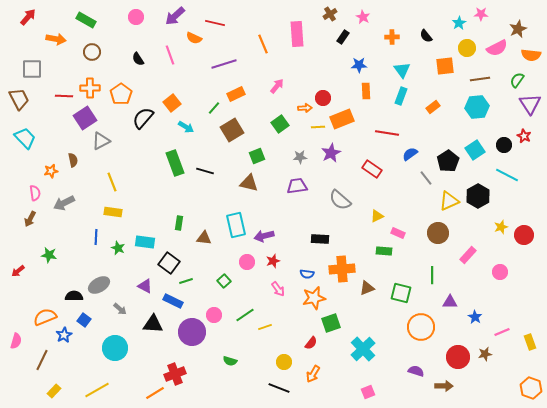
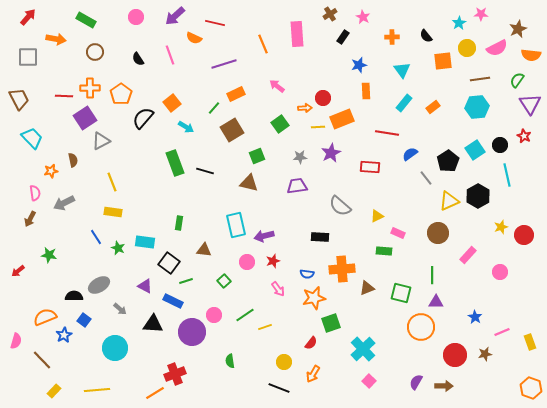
brown circle at (92, 52): moved 3 px right
blue star at (359, 65): rotated 14 degrees counterclockwise
orange square at (445, 66): moved 2 px left, 5 px up
gray square at (32, 69): moved 4 px left, 12 px up
pink arrow at (277, 86): rotated 91 degrees counterclockwise
cyan rectangle at (401, 96): moved 3 px right, 7 px down; rotated 18 degrees clockwise
cyan trapezoid at (25, 138): moved 7 px right
black circle at (504, 145): moved 4 px left
red rectangle at (372, 169): moved 2 px left, 2 px up; rotated 30 degrees counterclockwise
cyan line at (507, 175): rotated 50 degrees clockwise
gray semicircle at (340, 200): moved 6 px down
blue line at (96, 237): rotated 35 degrees counterclockwise
brown triangle at (204, 238): moved 12 px down
black rectangle at (320, 239): moved 2 px up
purple triangle at (450, 302): moved 14 px left
red circle at (458, 357): moved 3 px left, 2 px up
brown line at (42, 360): rotated 70 degrees counterclockwise
green semicircle at (230, 361): rotated 64 degrees clockwise
purple semicircle at (416, 371): moved 11 px down; rotated 77 degrees counterclockwise
yellow line at (97, 390): rotated 25 degrees clockwise
pink square at (368, 392): moved 1 px right, 11 px up; rotated 24 degrees counterclockwise
